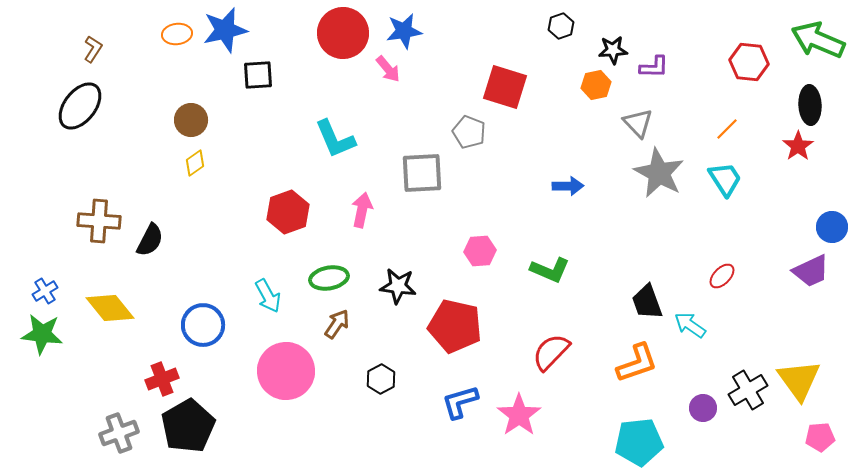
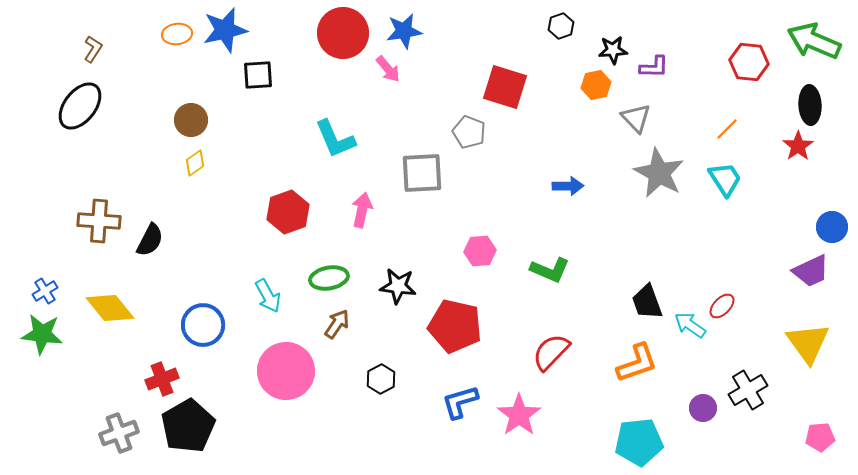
green arrow at (818, 40): moved 4 px left, 1 px down
gray triangle at (638, 123): moved 2 px left, 5 px up
red ellipse at (722, 276): moved 30 px down
yellow triangle at (799, 380): moved 9 px right, 37 px up
